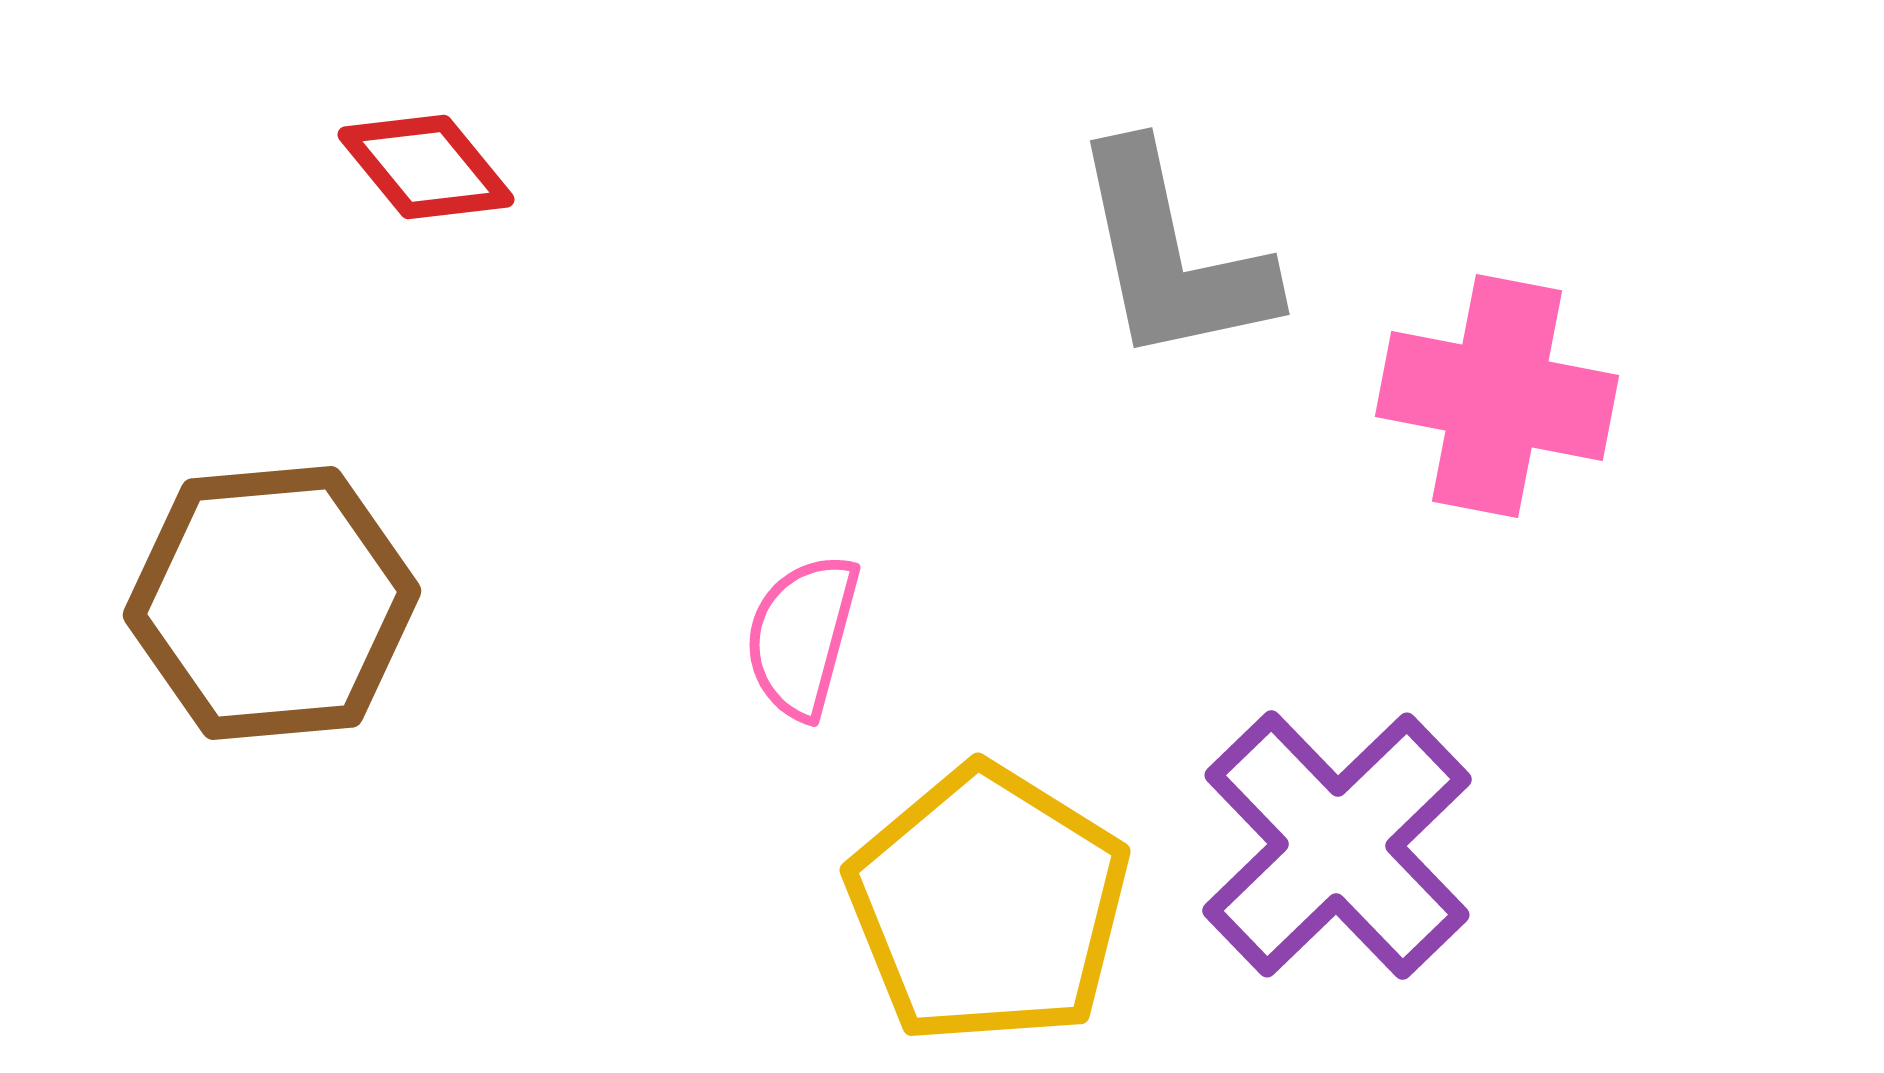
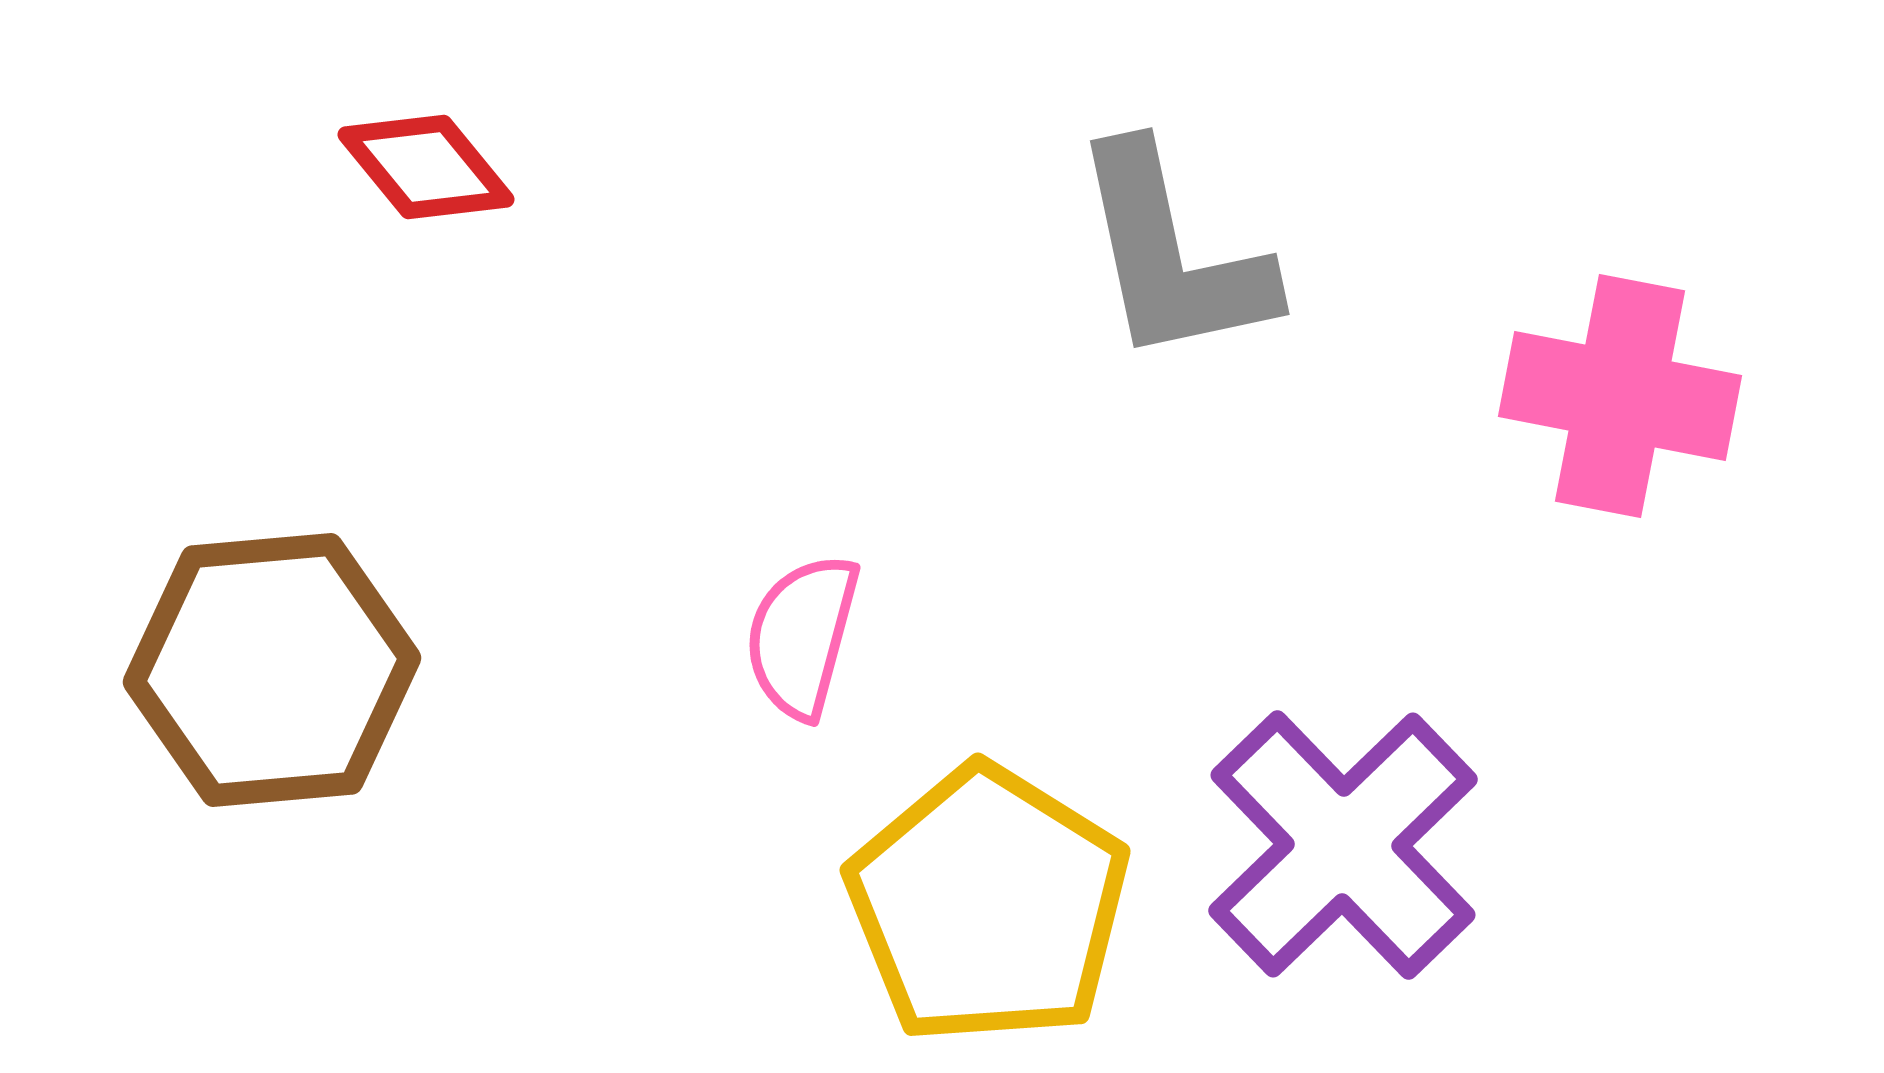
pink cross: moved 123 px right
brown hexagon: moved 67 px down
purple cross: moved 6 px right
